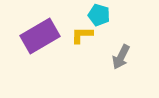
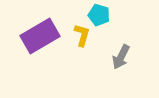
yellow L-shape: rotated 105 degrees clockwise
